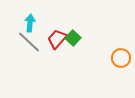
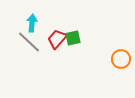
cyan arrow: moved 2 px right
green square: rotated 35 degrees clockwise
orange circle: moved 1 px down
